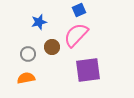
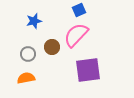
blue star: moved 5 px left, 1 px up
